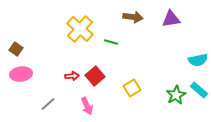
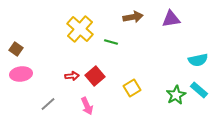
brown arrow: rotated 18 degrees counterclockwise
